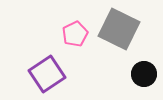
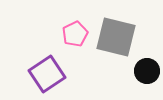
gray square: moved 3 px left, 8 px down; rotated 12 degrees counterclockwise
black circle: moved 3 px right, 3 px up
